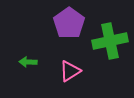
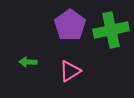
purple pentagon: moved 1 px right, 2 px down
green cross: moved 1 px right, 11 px up
